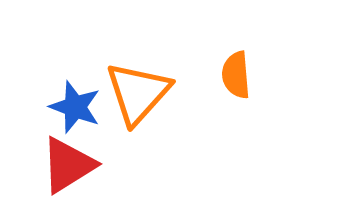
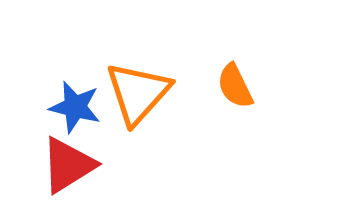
orange semicircle: moved 1 px left, 11 px down; rotated 21 degrees counterclockwise
blue star: rotated 6 degrees counterclockwise
